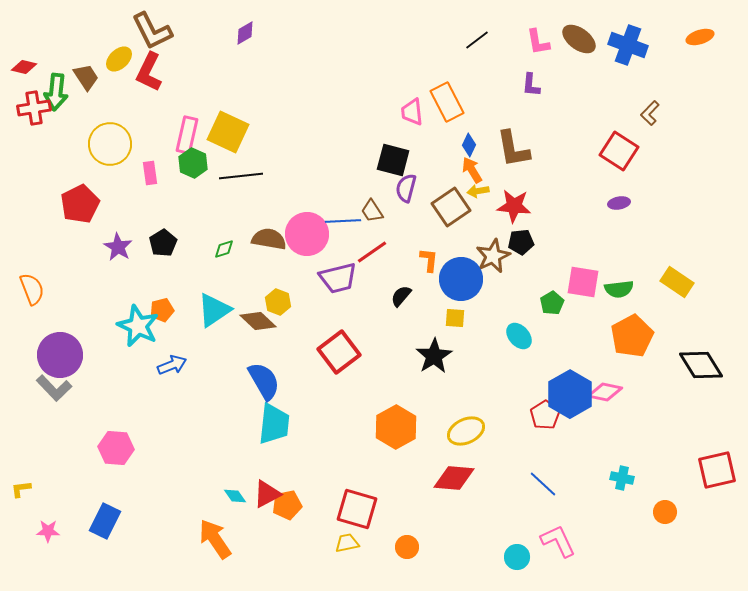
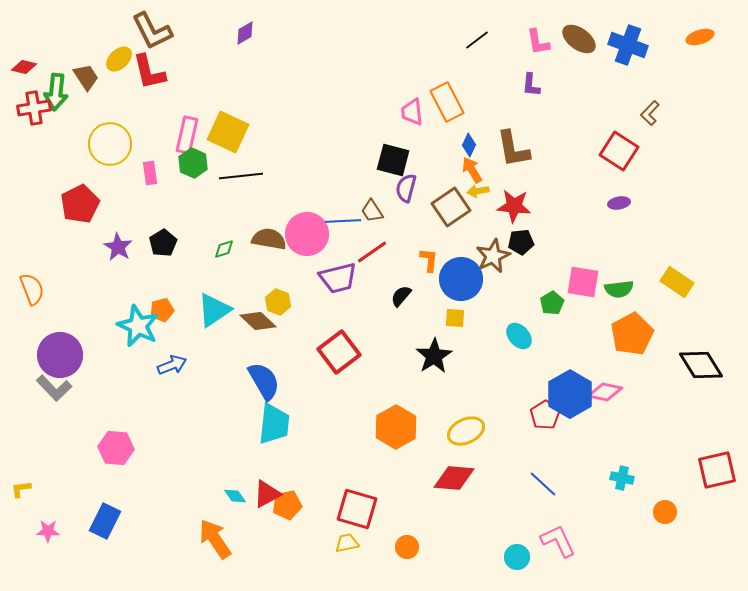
red L-shape at (149, 72): rotated 39 degrees counterclockwise
orange pentagon at (632, 336): moved 2 px up
